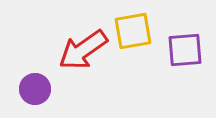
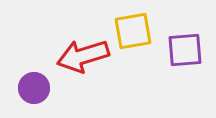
red arrow: moved 6 px down; rotated 18 degrees clockwise
purple circle: moved 1 px left, 1 px up
